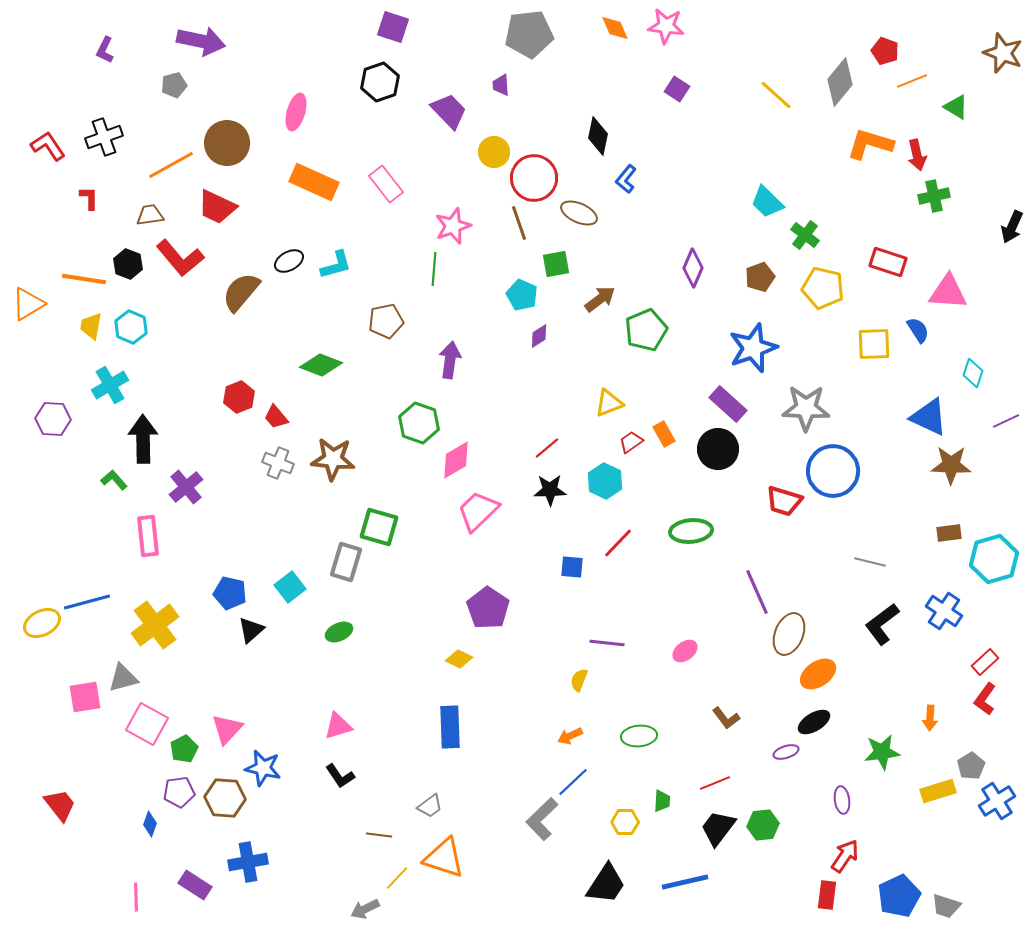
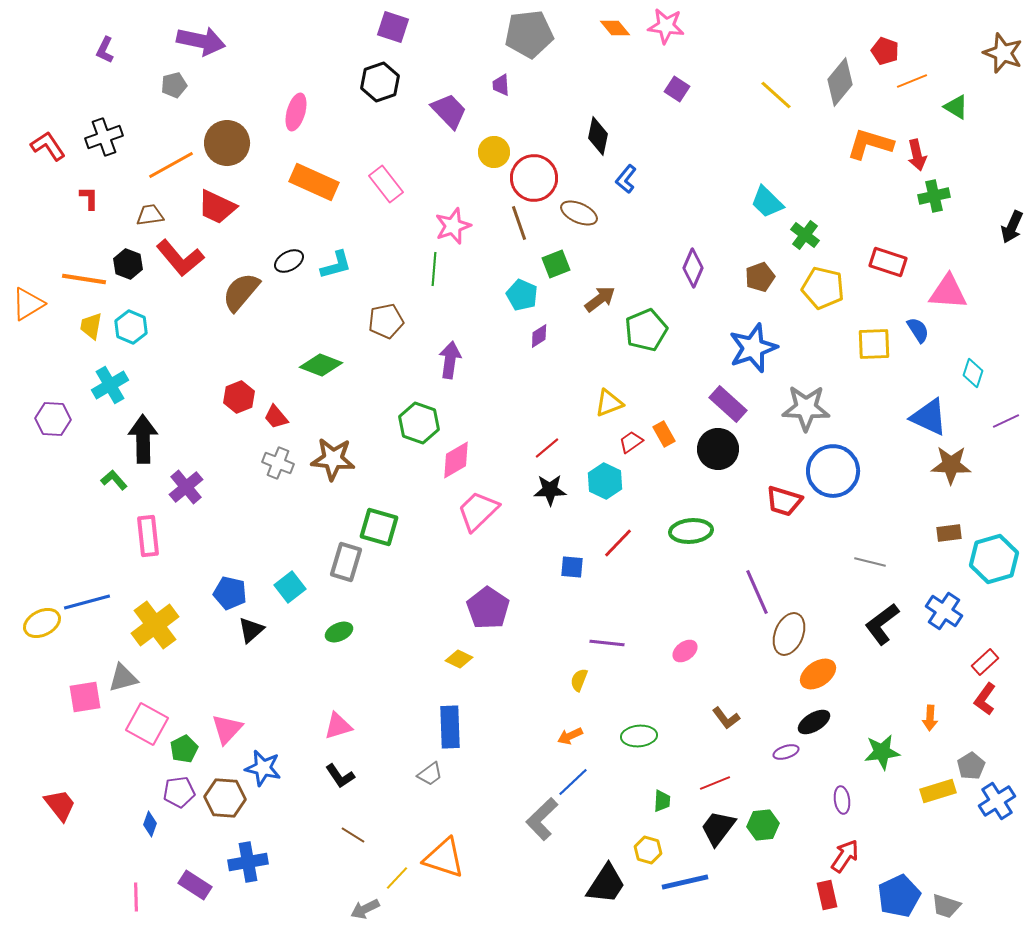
orange diamond at (615, 28): rotated 16 degrees counterclockwise
green square at (556, 264): rotated 12 degrees counterclockwise
gray trapezoid at (430, 806): moved 32 px up
yellow hexagon at (625, 822): moved 23 px right, 28 px down; rotated 16 degrees clockwise
brown line at (379, 835): moved 26 px left; rotated 25 degrees clockwise
red rectangle at (827, 895): rotated 20 degrees counterclockwise
